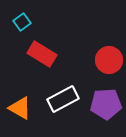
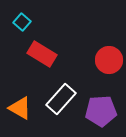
cyan square: rotated 12 degrees counterclockwise
white rectangle: moved 2 px left; rotated 20 degrees counterclockwise
purple pentagon: moved 5 px left, 7 px down
